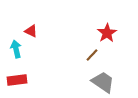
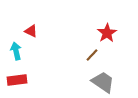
cyan arrow: moved 2 px down
